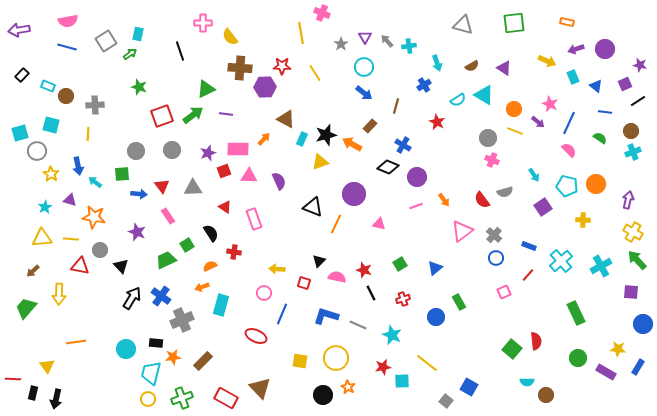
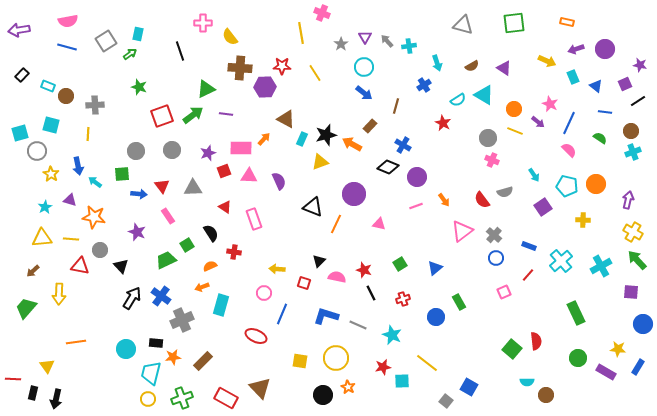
red star at (437, 122): moved 6 px right, 1 px down
pink rectangle at (238, 149): moved 3 px right, 1 px up
